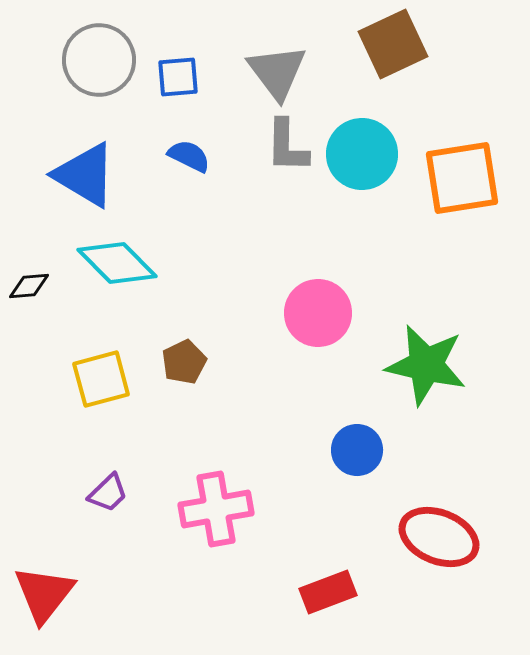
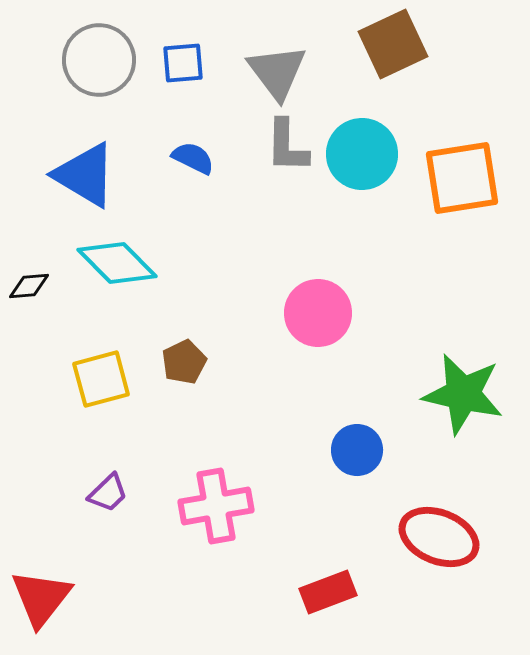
blue square: moved 5 px right, 14 px up
blue semicircle: moved 4 px right, 2 px down
green star: moved 37 px right, 29 px down
pink cross: moved 3 px up
red triangle: moved 3 px left, 4 px down
